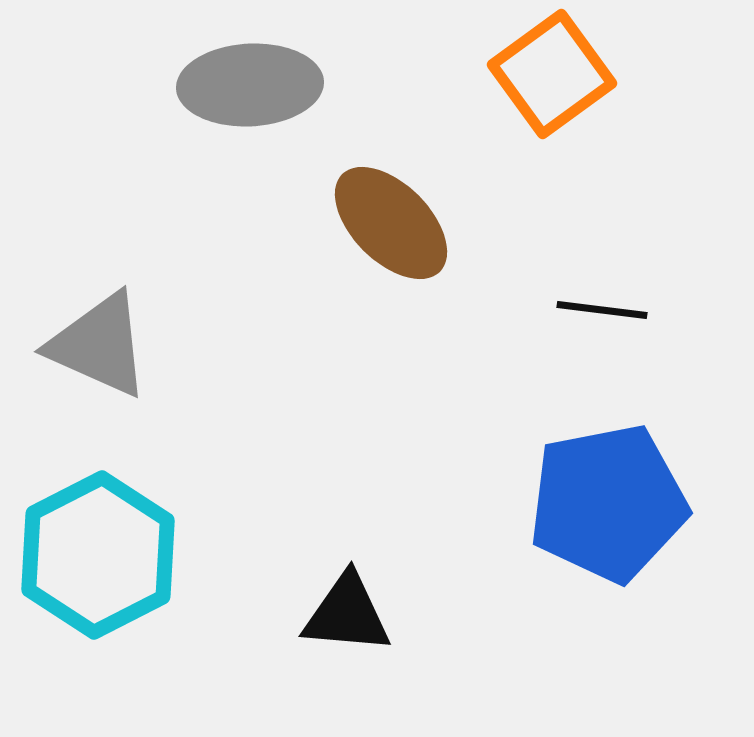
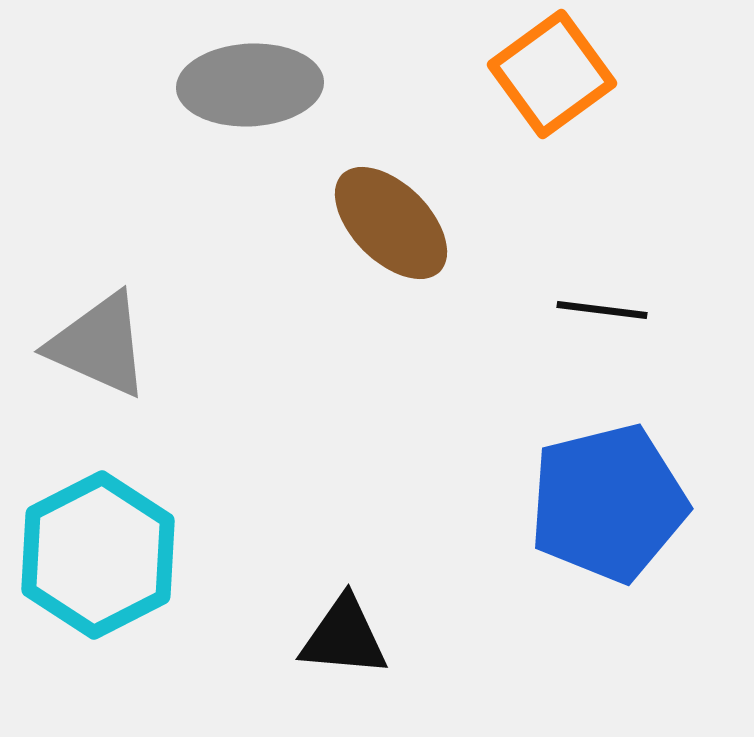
blue pentagon: rotated 3 degrees counterclockwise
black triangle: moved 3 px left, 23 px down
